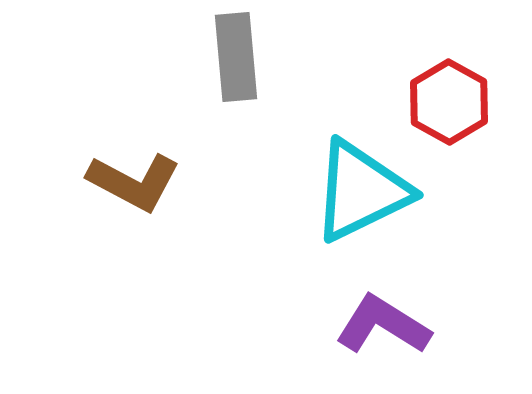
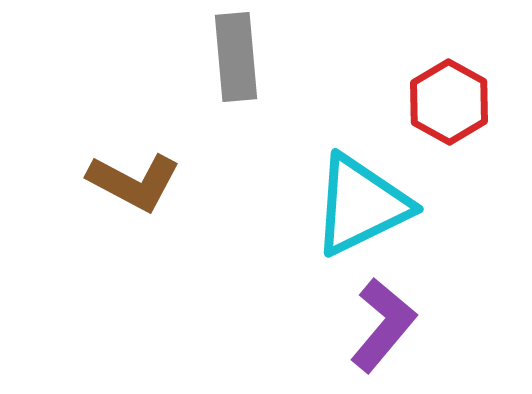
cyan triangle: moved 14 px down
purple L-shape: rotated 98 degrees clockwise
